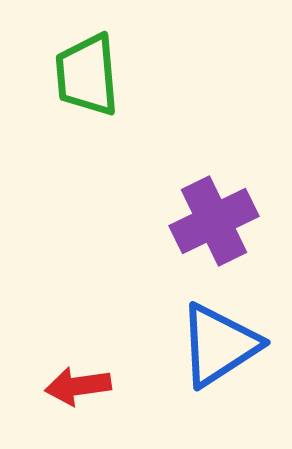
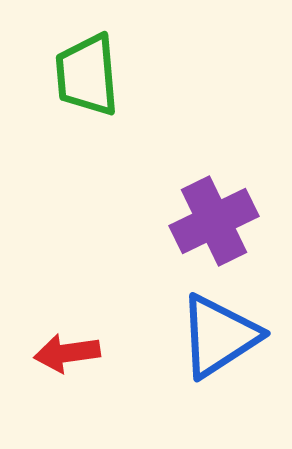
blue triangle: moved 9 px up
red arrow: moved 11 px left, 33 px up
